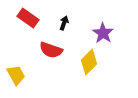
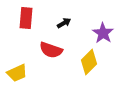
red rectangle: moved 2 px left; rotated 60 degrees clockwise
black arrow: rotated 40 degrees clockwise
yellow trapezoid: moved 1 px right, 2 px up; rotated 95 degrees clockwise
